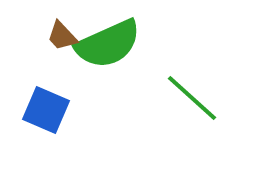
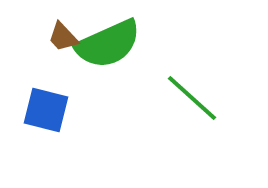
brown trapezoid: moved 1 px right, 1 px down
blue square: rotated 9 degrees counterclockwise
